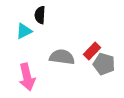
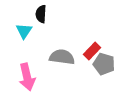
black semicircle: moved 1 px right, 1 px up
cyan triangle: rotated 30 degrees counterclockwise
